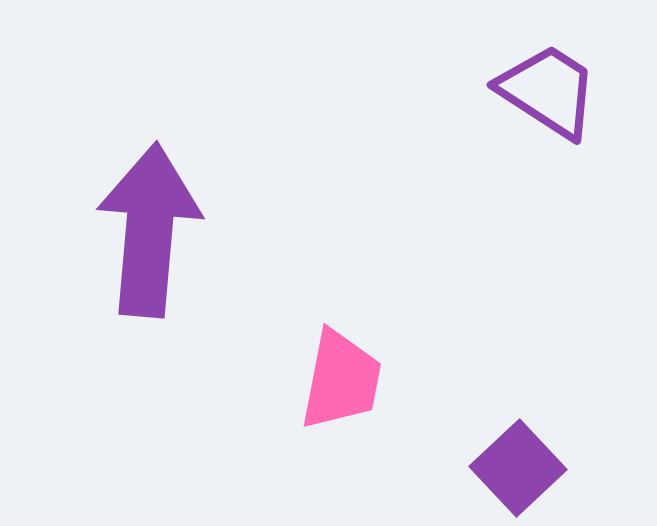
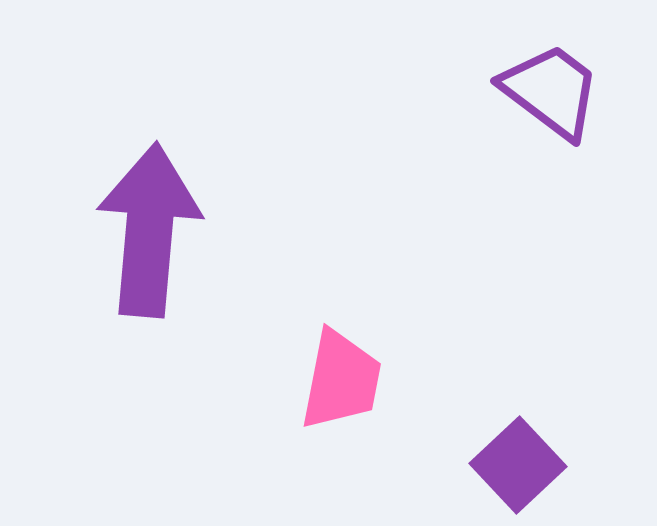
purple trapezoid: moved 3 px right; rotated 4 degrees clockwise
purple square: moved 3 px up
